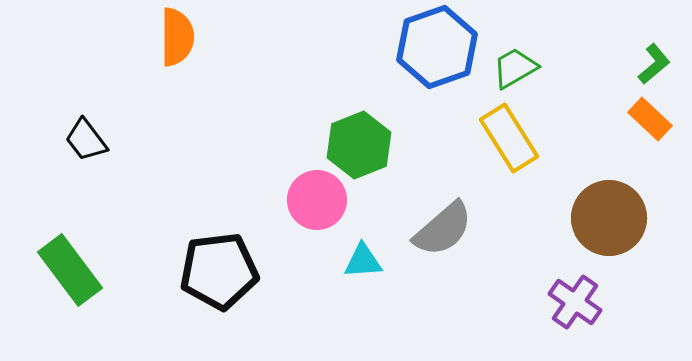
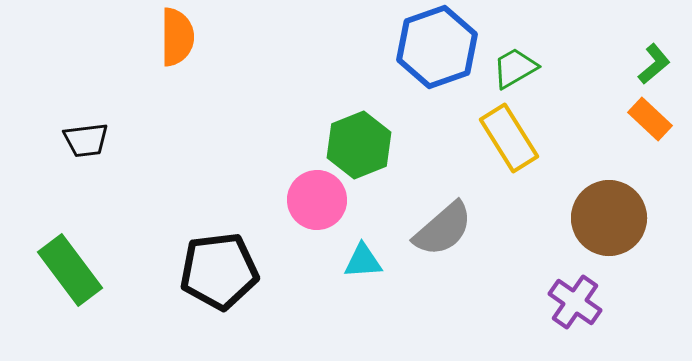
black trapezoid: rotated 60 degrees counterclockwise
